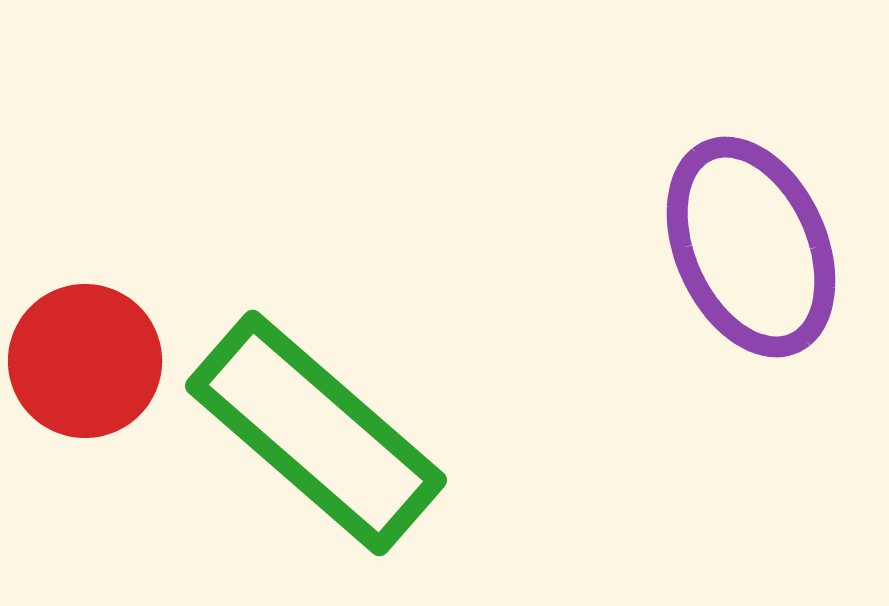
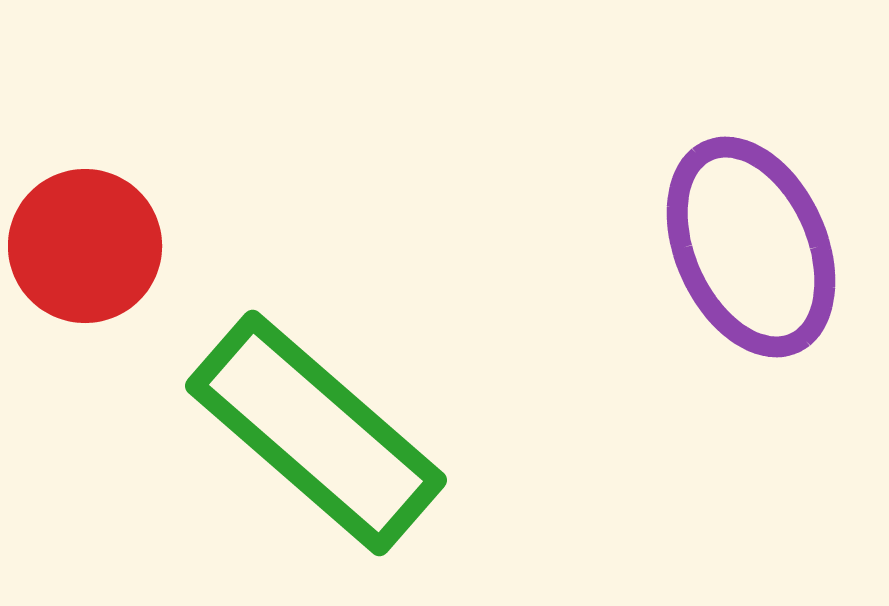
red circle: moved 115 px up
